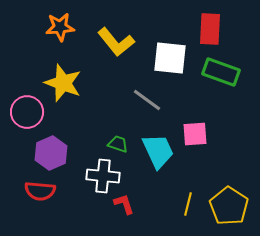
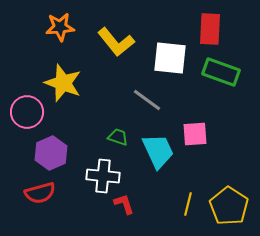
green trapezoid: moved 7 px up
red semicircle: moved 2 px down; rotated 20 degrees counterclockwise
